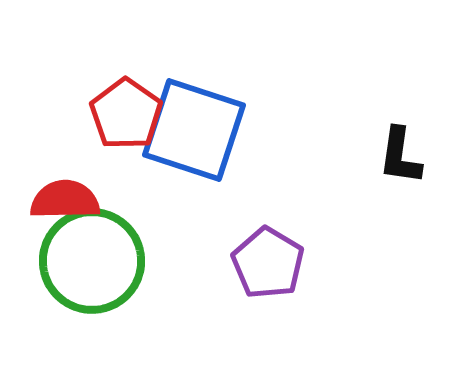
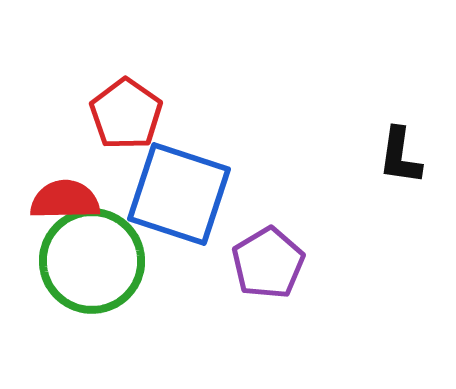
blue square: moved 15 px left, 64 px down
purple pentagon: rotated 10 degrees clockwise
